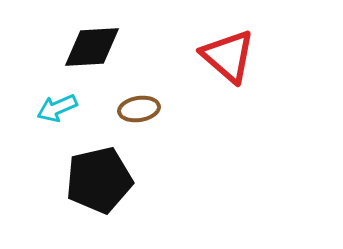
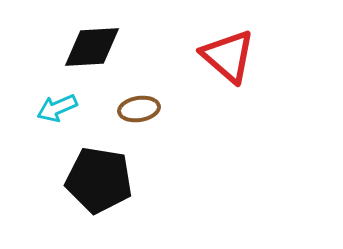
black pentagon: rotated 22 degrees clockwise
